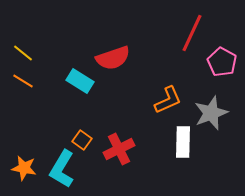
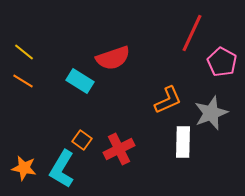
yellow line: moved 1 px right, 1 px up
